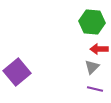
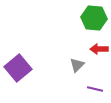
green hexagon: moved 2 px right, 4 px up
gray triangle: moved 15 px left, 2 px up
purple square: moved 1 px right, 4 px up
